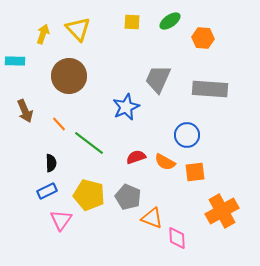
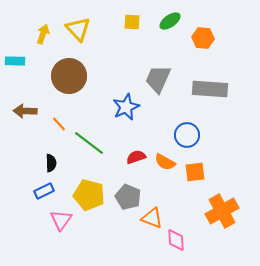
brown arrow: rotated 115 degrees clockwise
blue rectangle: moved 3 px left
pink diamond: moved 1 px left, 2 px down
